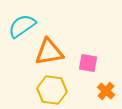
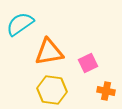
cyan semicircle: moved 2 px left, 2 px up
pink square: rotated 36 degrees counterclockwise
orange cross: rotated 30 degrees counterclockwise
